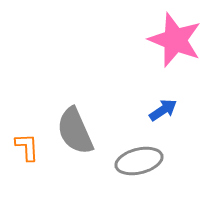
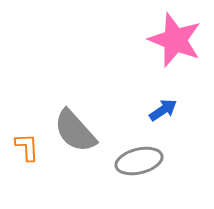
gray semicircle: rotated 18 degrees counterclockwise
